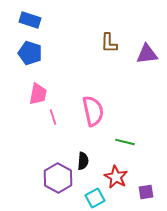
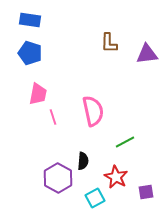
blue rectangle: rotated 10 degrees counterclockwise
green line: rotated 42 degrees counterclockwise
